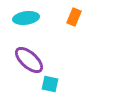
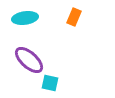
cyan ellipse: moved 1 px left
cyan square: moved 1 px up
